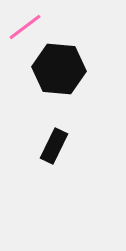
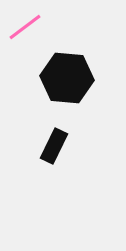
black hexagon: moved 8 px right, 9 px down
